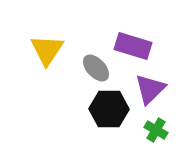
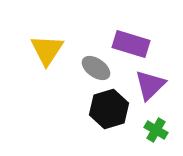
purple rectangle: moved 2 px left, 2 px up
gray ellipse: rotated 12 degrees counterclockwise
purple triangle: moved 4 px up
black hexagon: rotated 18 degrees counterclockwise
